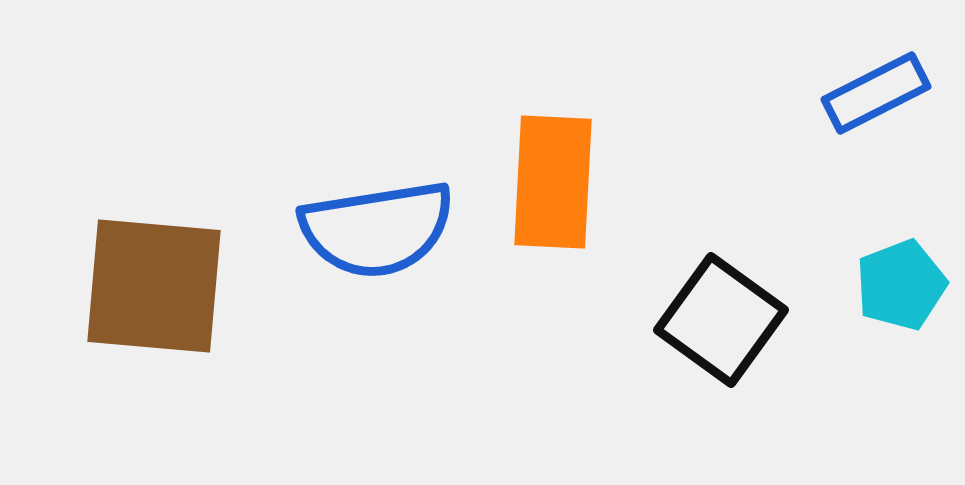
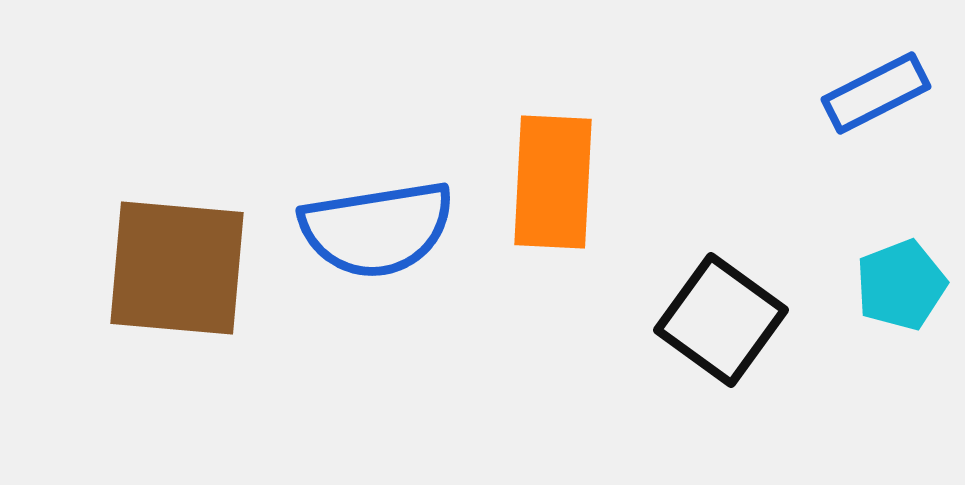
brown square: moved 23 px right, 18 px up
